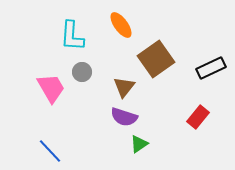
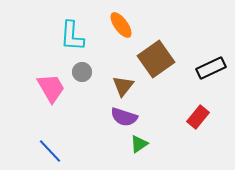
brown triangle: moved 1 px left, 1 px up
